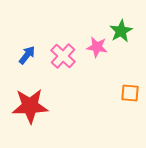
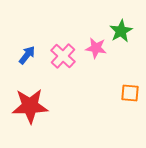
pink star: moved 1 px left, 1 px down
